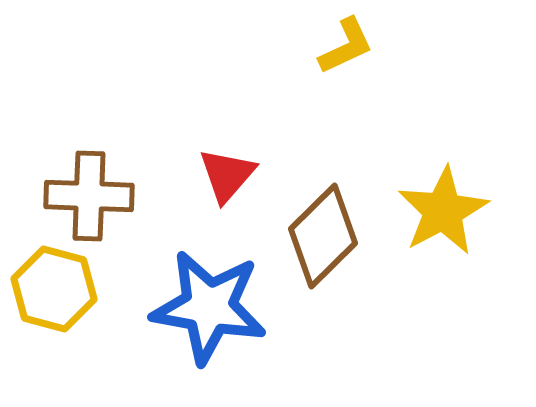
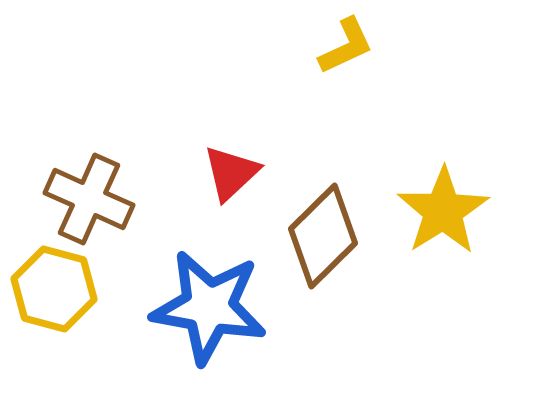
red triangle: moved 4 px right, 2 px up; rotated 6 degrees clockwise
brown cross: moved 3 px down; rotated 22 degrees clockwise
yellow star: rotated 4 degrees counterclockwise
